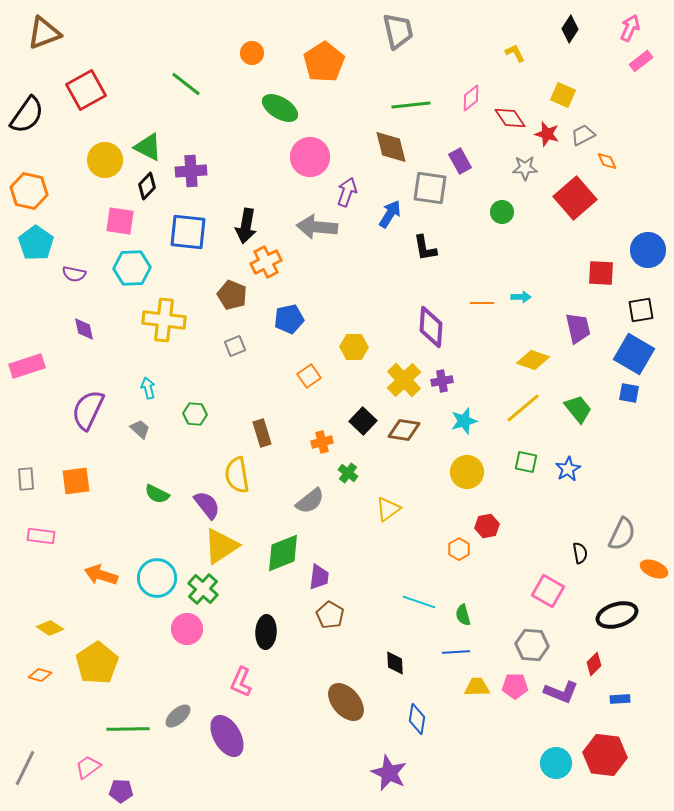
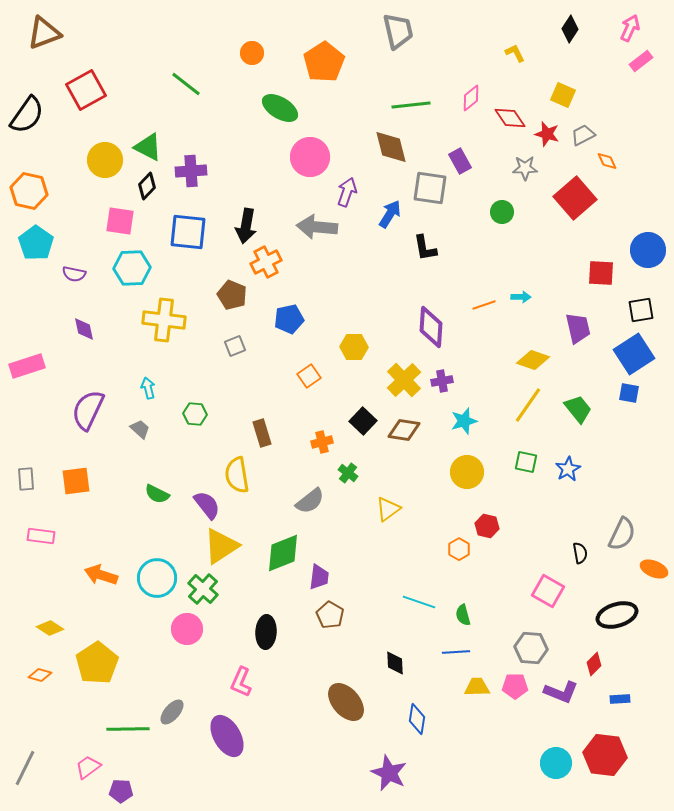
orange line at (482, 303): moved 2 px right, 2 px down; rotated 20 degrees counterclockwise
blue square at (634, 354): rotated 27 degrees clockwise
yellow line at (523, 408): moved 5 px right, 3 px up; rotated 15 degrees counterclockwise
red hexagon at (487, 526): rotated 25 degrees clockwise
gray hexagon at (532, 645): moved 1 px left, 3 px down
gray ellipse at (178, 716): moved 6 px left, 4 px up; rotated 8 degrees counterclockwise
